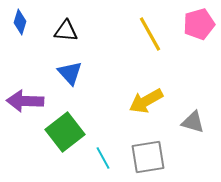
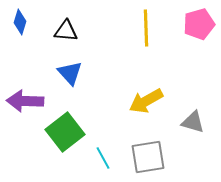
yellow line: moved 4 px left, 6 px up; rotated 27 degrees clockwise
